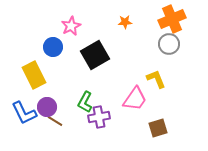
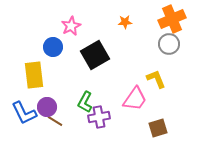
yellow rectangle: rotated 20 degrees clockwise
